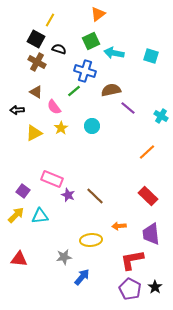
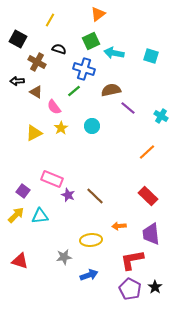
black square: moved 18 px left
blue cross: moved 1 px left, 2 px up
black arrow: moved 29 px up
red triangle: moved 1 px right, 2 px down; rotated 12 degrees clockwise
blue arrow: moved 7 px right, 2 px up; rotated 30 degrees clockwise
